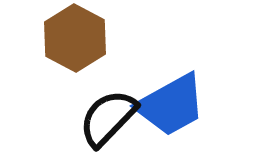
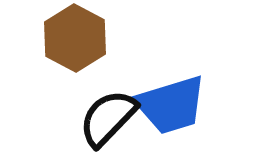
blue trapezoid: rotated 12 degrees clockwise
